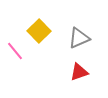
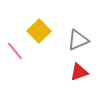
gray triangle: moved 1 px left, 2 px down
